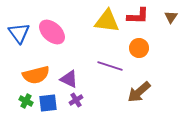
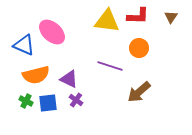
blue triangle: moved 5 px right, 12 px down; rotated 30 degrees counterclockwise
purple cross: rotated 24 degrees counterclockwise
